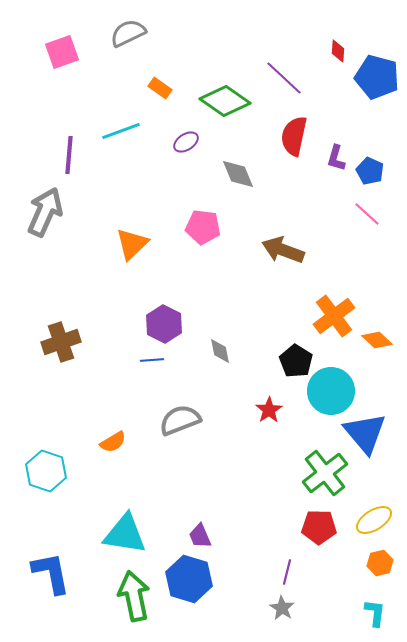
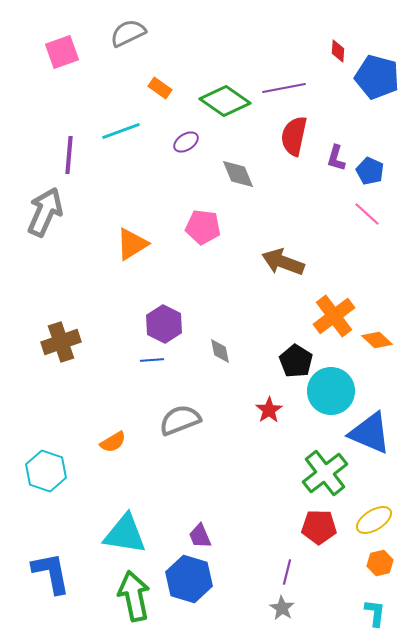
purple line at (284, 78): moved 10 px down; rotated 54 degrees counterclockwise
orange triangle at (132, 244): rotated 12 degrees clockwise
brown arrow at (283, 250): moved 12 px down
blue triangle at (365, 433): moved 5 px right; rotated 27 degrees counterclockwise
